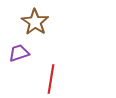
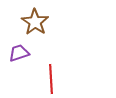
red line: rotated 12 degrees counterclockwise
